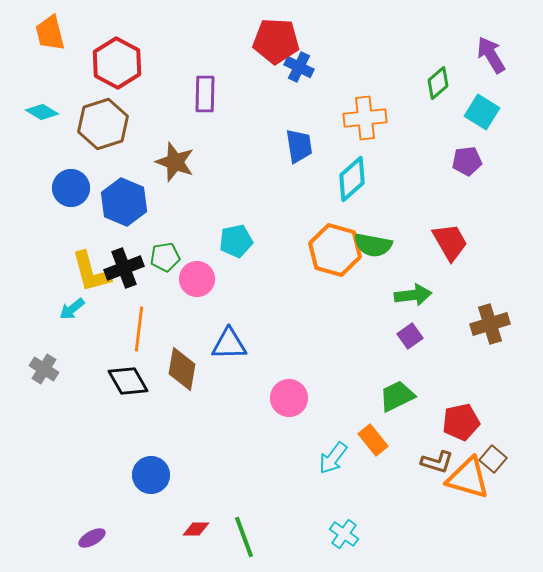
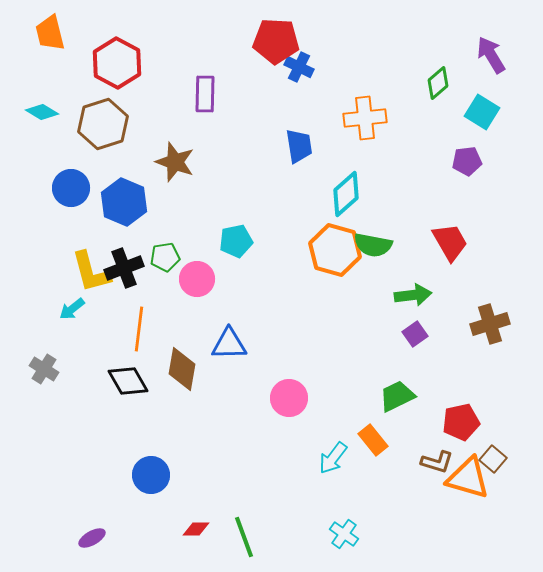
cyan diamond at (352, 179): moved 6 px left, 15 px down
purple square at (410, 336): moved 5 px right, 2 px up
